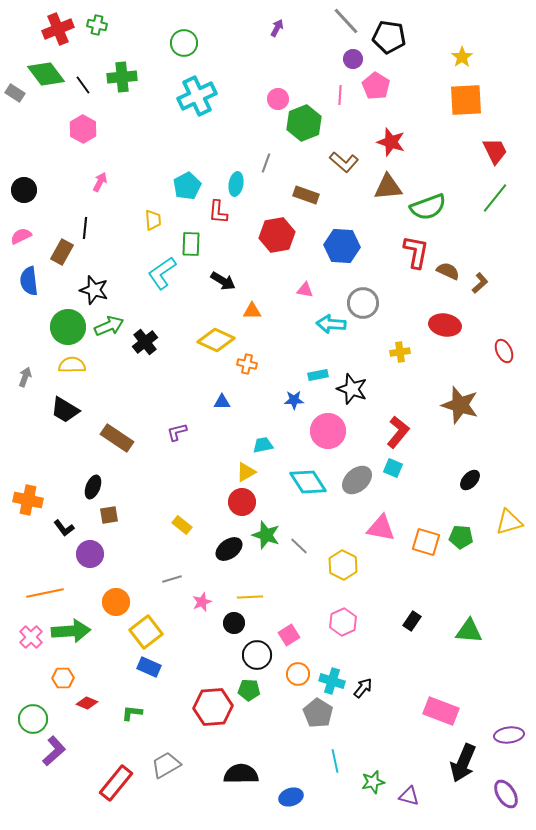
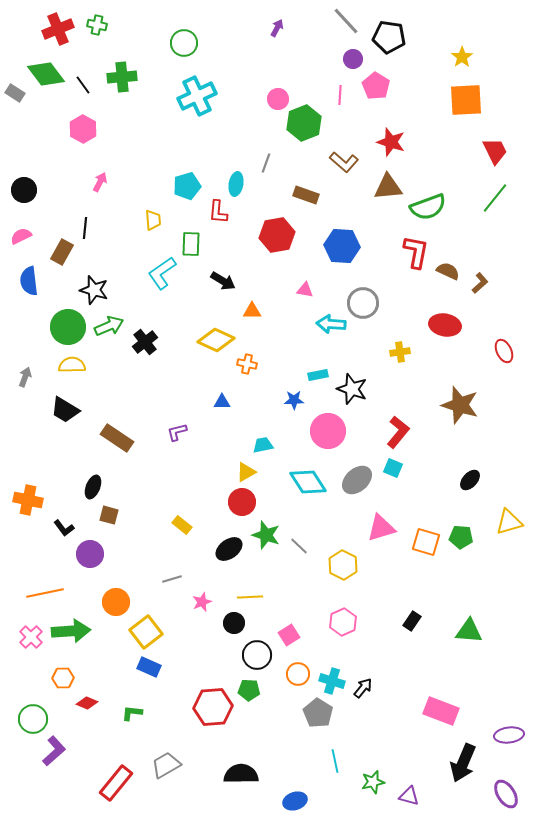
cyan pentagon at (187, 186): rotated 12 degrees clockwise
brown square at (109, 515): rotated 24 degrees clockwise
pink triangle at (381, 528): rotated 28 degrees counterclockwise
blue ellipse at (291, 797): moved 4 px right, 4 px down
